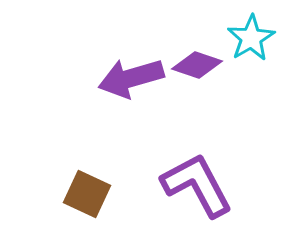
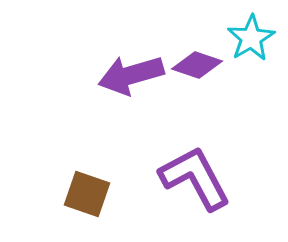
purple arrow: moved 3 px up
purple L-shape: moved 2 px left, 7 px up
brown square: rotated 6 degrees counterclockwise
